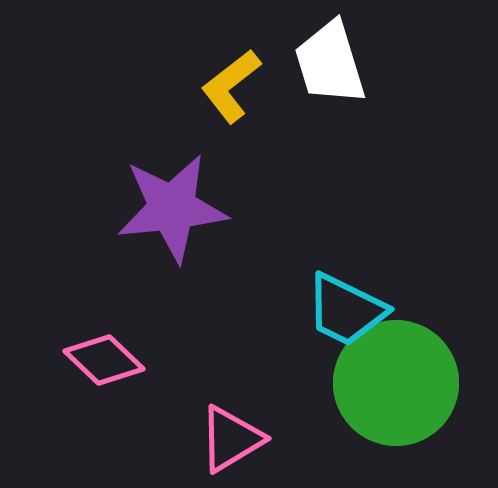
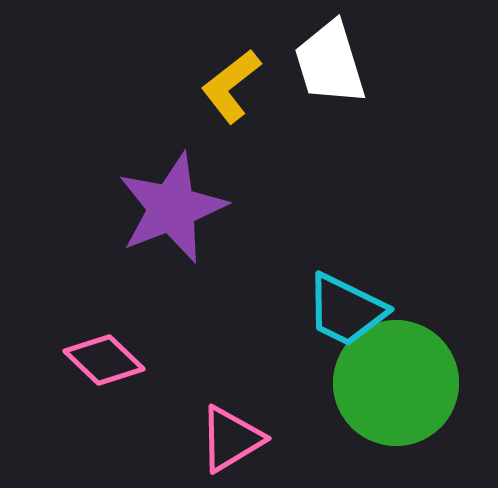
purple star: rotated 15 degrees counterclockwise
